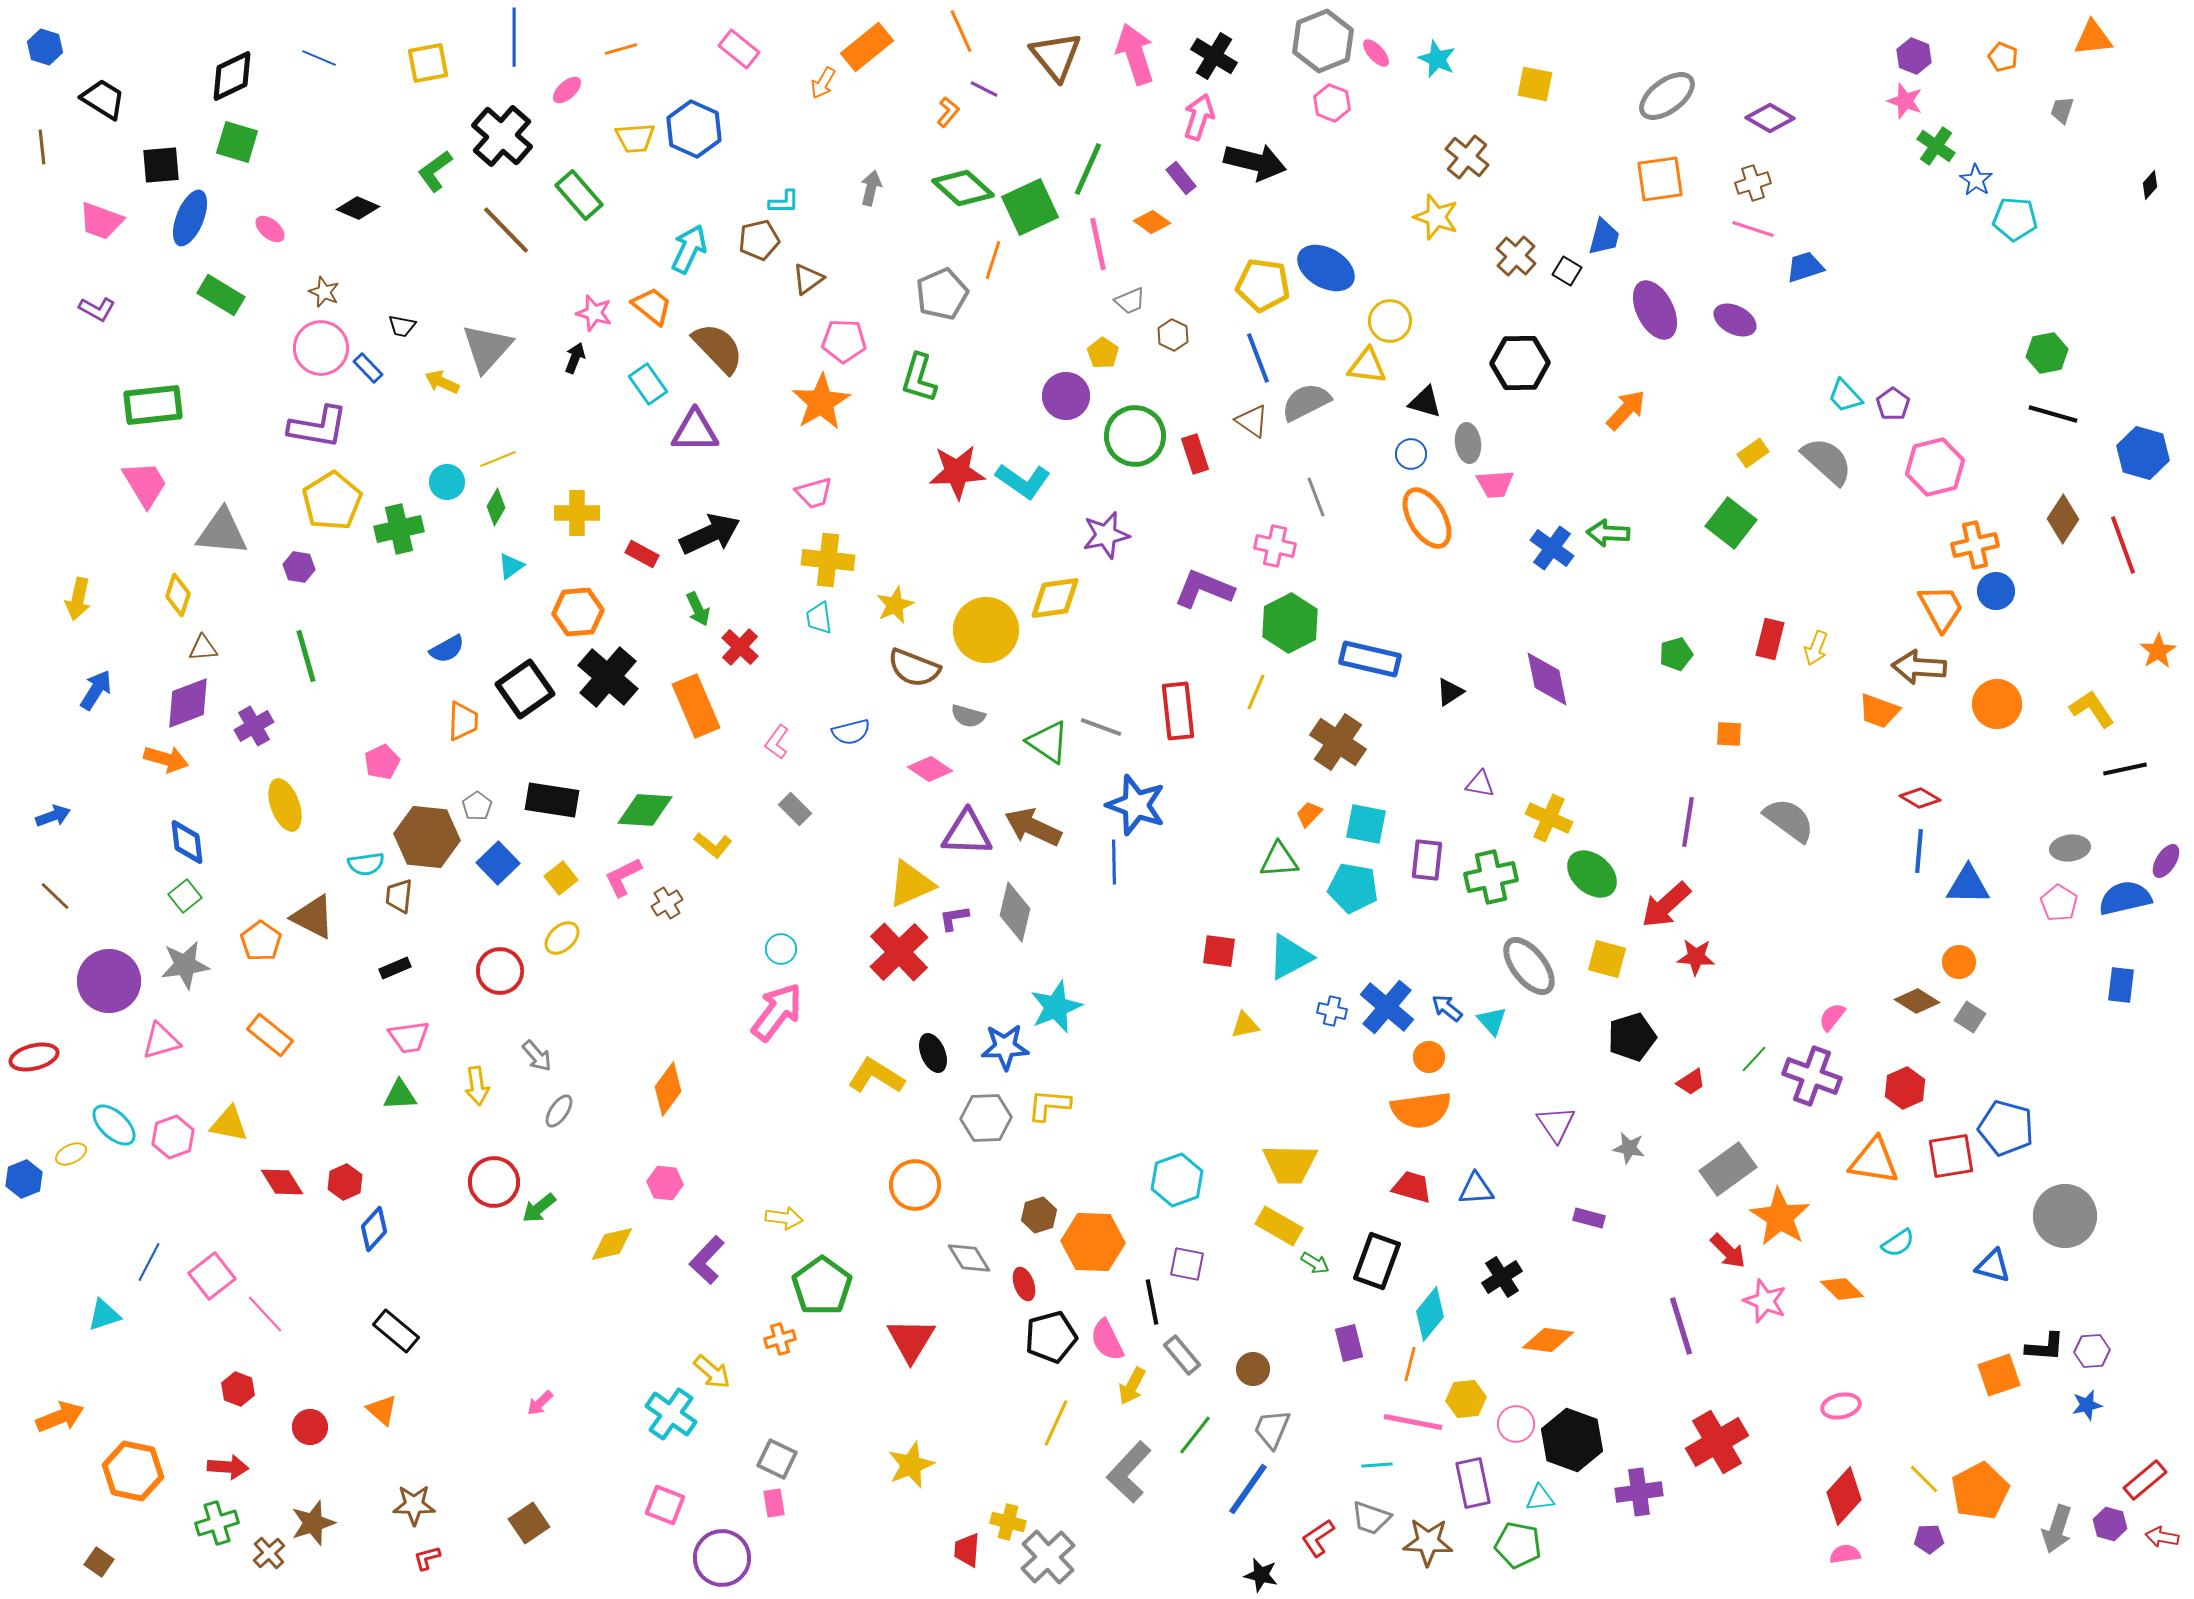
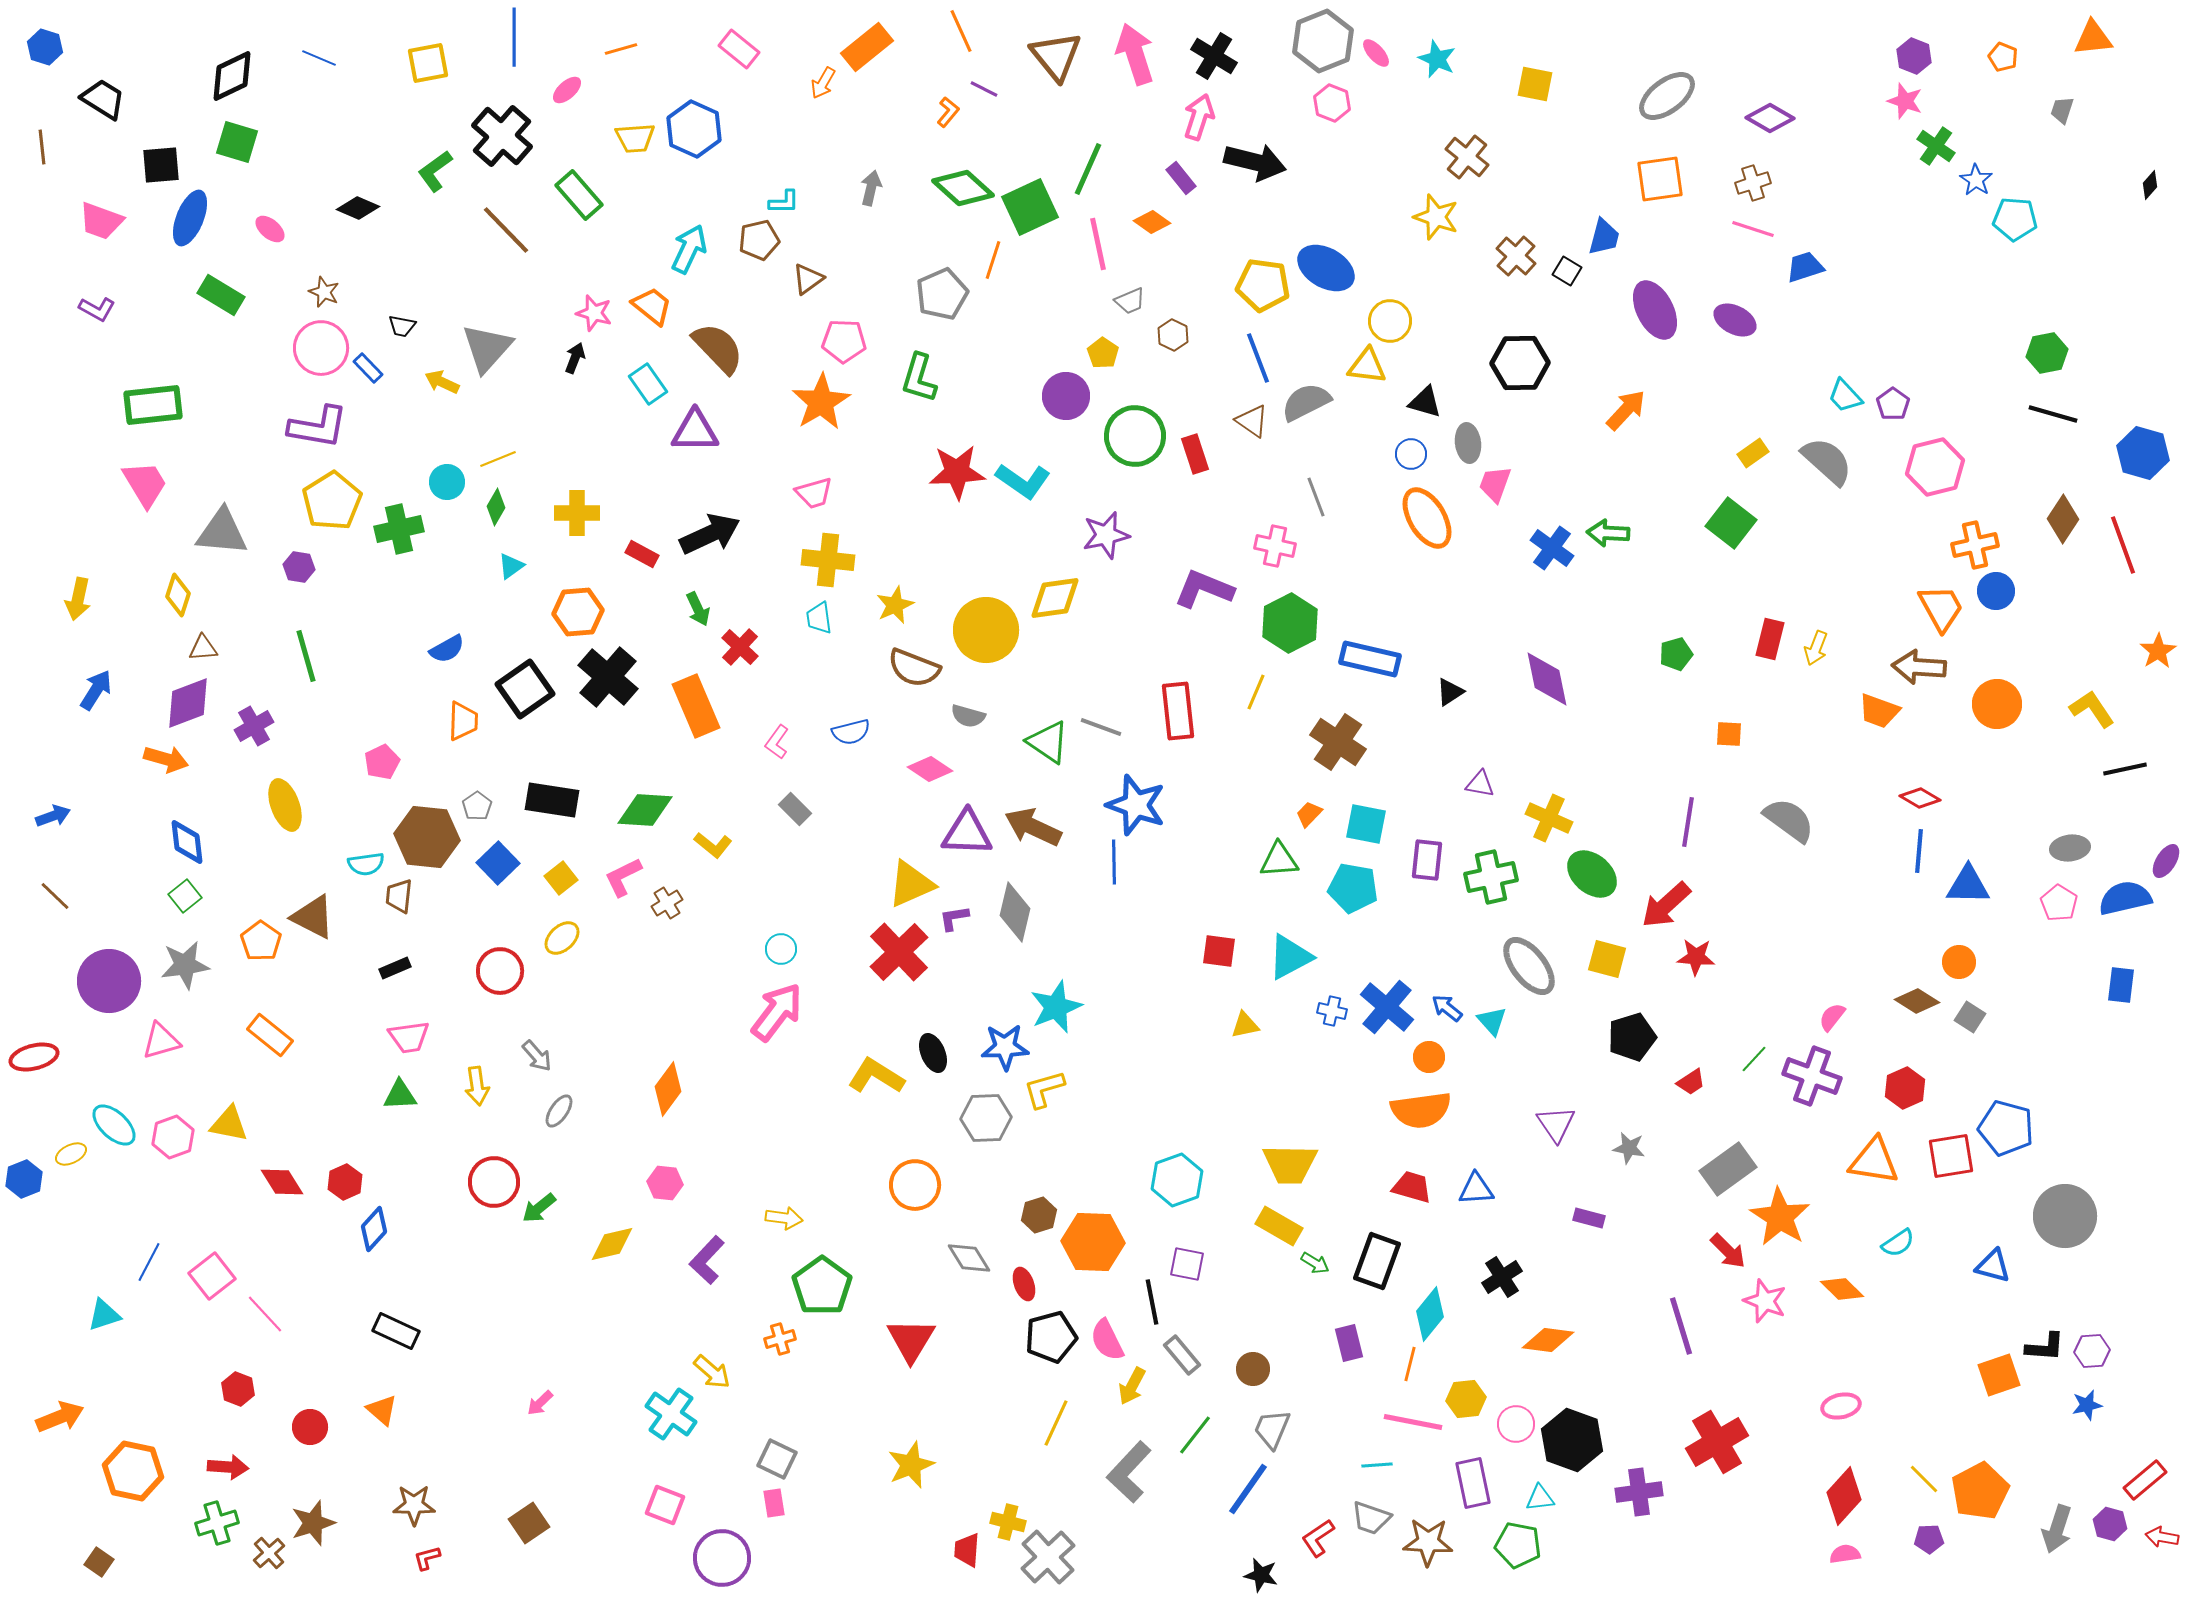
pink trapezoid at (1495, 484): rotated 114 degrees clockwise
yellow L-shape at (1049, 1105): moved 5 px left, 16 px up; rotated 21 degrees counterclockwise
black rectangle at (396, 1331): rotated 15 degrees counterclockwise
